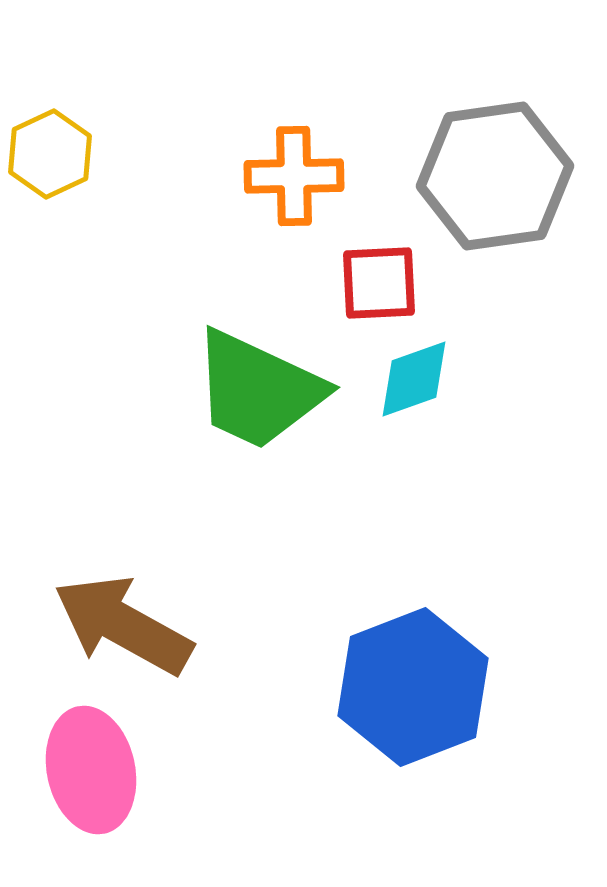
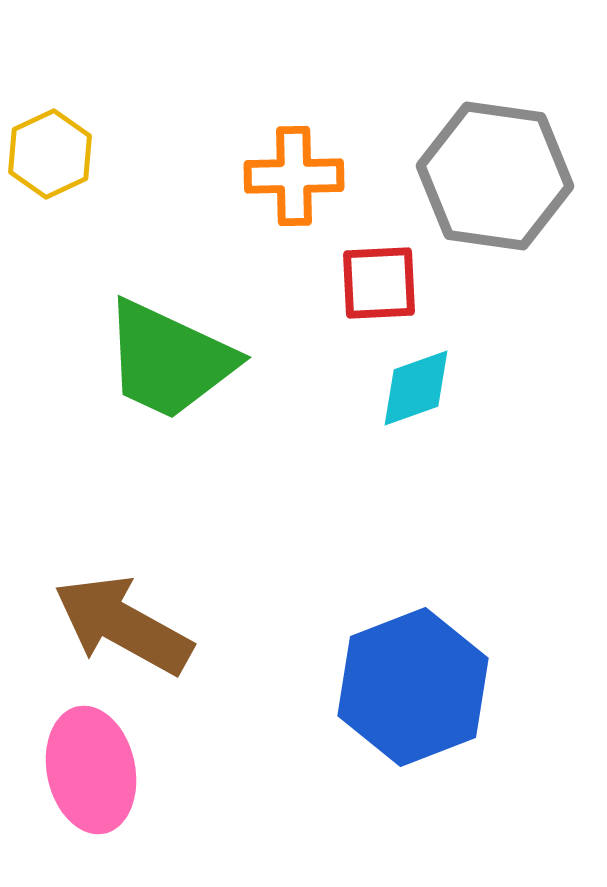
gray hexagon: rotated 16 degrees clockwise
cyan diamond: moved 2 px right, 9 px down
green trapezoid: moved 89 px left, 30 px up
